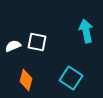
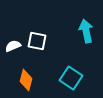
white square: moved 1 px up
